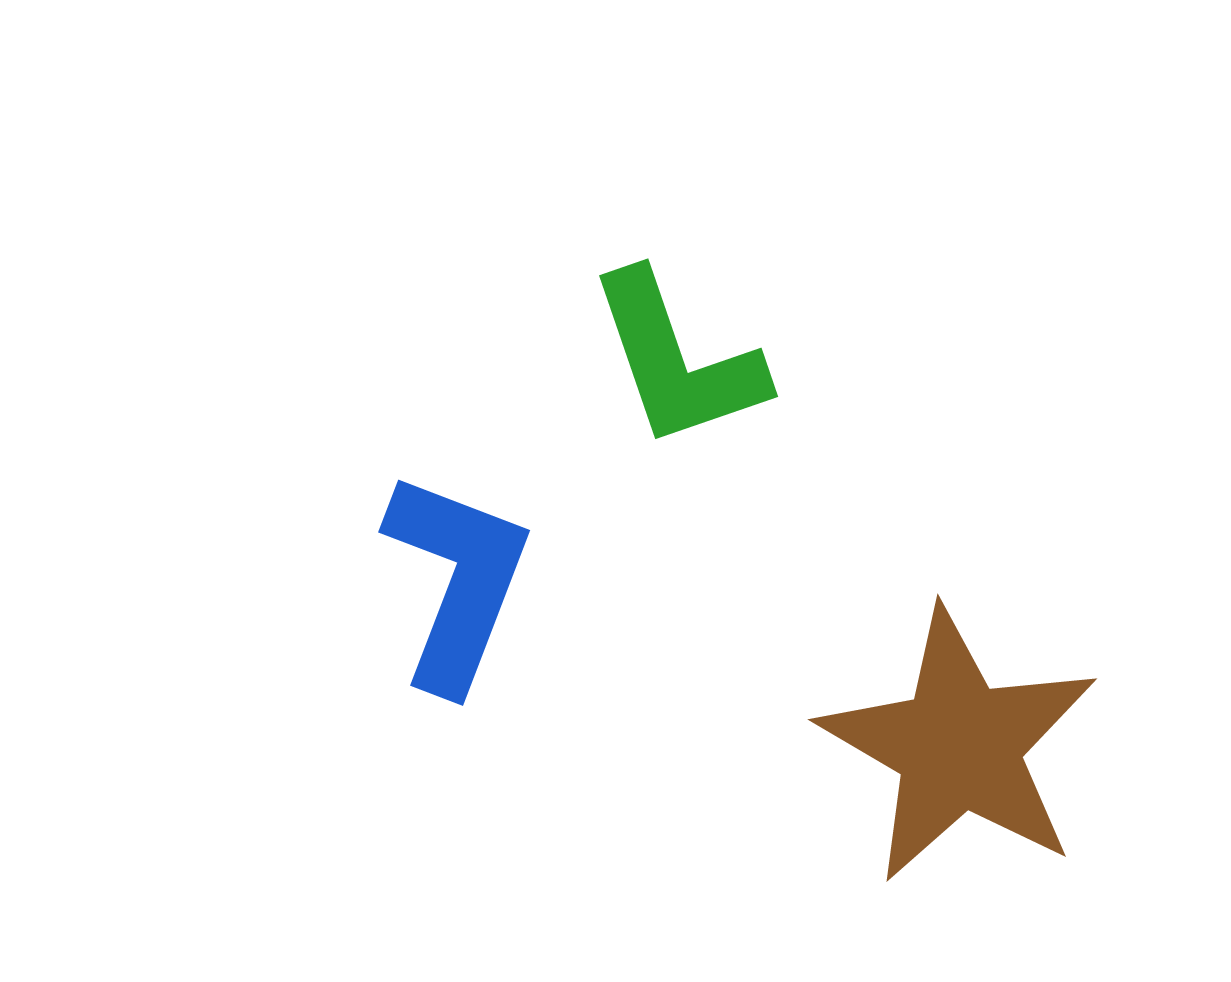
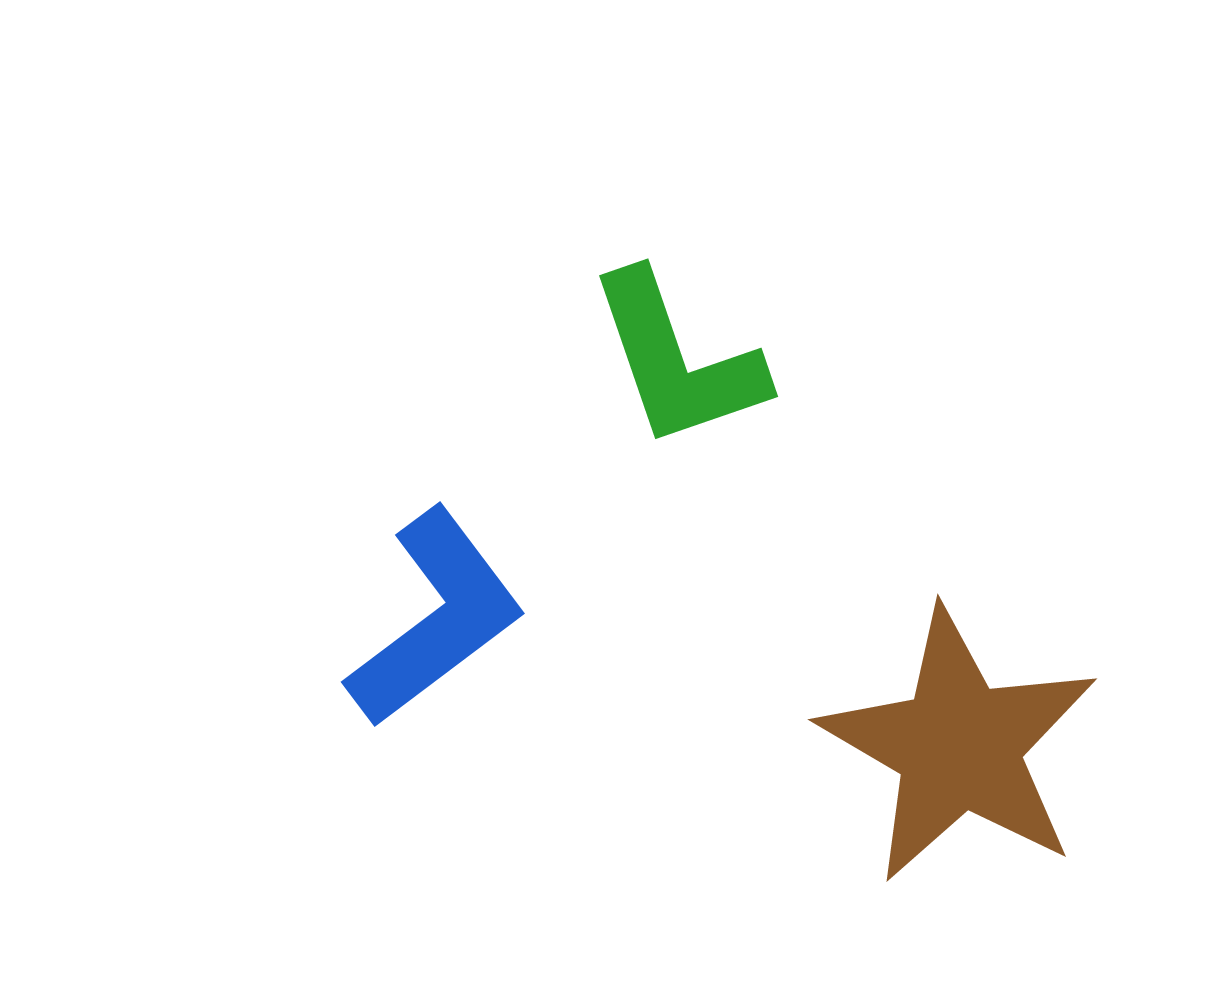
blue L-shape: moved 21 px left, 37 px down; rotated 32 degrees clockwise
